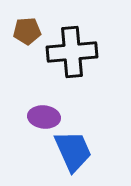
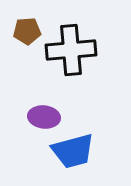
black cross: moved 1 px left, 2 px up
blue trapezoid: rotated 99 degrees clockwise
